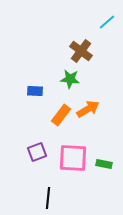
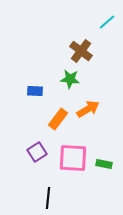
orange rectangle: moved 3 px left, 4 px down
purple square: rotated 12 degrees counterclockwise
